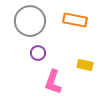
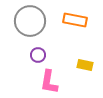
purple circle: moved 2 px down
pink L-shape: moved 4 px left; rotated 10 degrees counterclockwise
